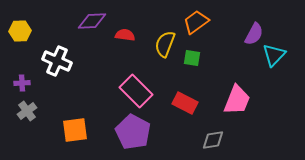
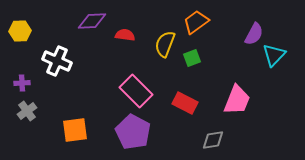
green square: rotated 30 degrees counterclockwise
